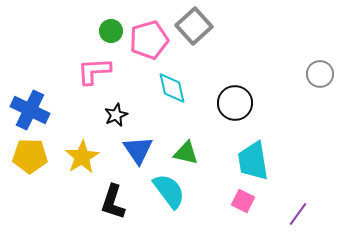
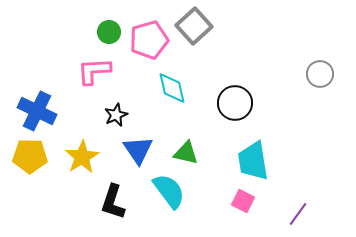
green circle: moved 2 px left, 1 px down
blue cross: moved 7 px right, 1 px down
